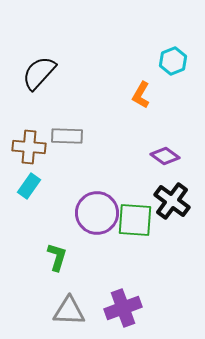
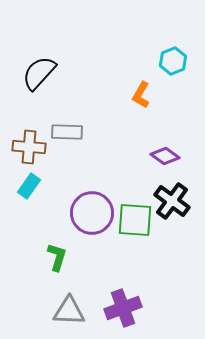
gray rectangle: moved 4 px up
purple circle: moved 5 px left
